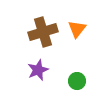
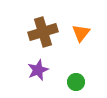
orange triangle: moved 4 px right, 4 px down
green circle: moved 1 px left, 1 px down
